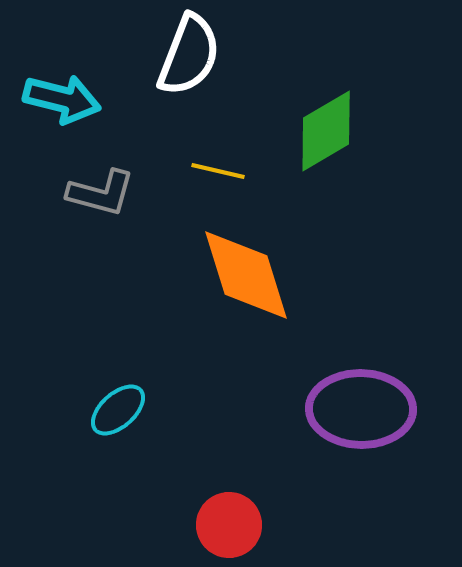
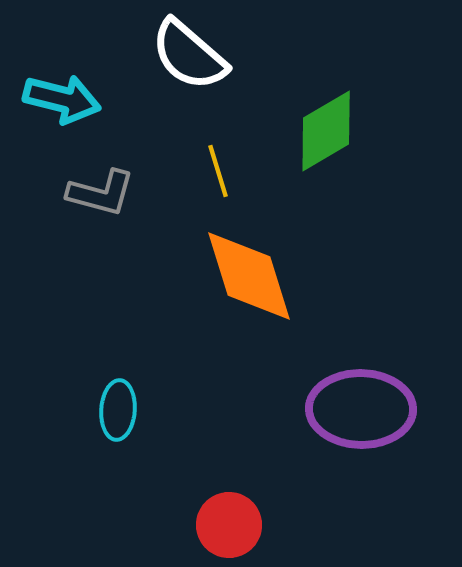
white semicircle: rotated 110 degrees clockwise
yellow line: rotated 60 degrees clockwise
orange diamond: moved 3 px right, 1 px down
cyan ellipse: rotated 44 degrees counterclockwise
